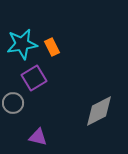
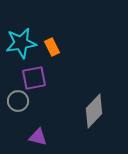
cyan star: moved 1 px left, 1 px up
purple square: rotated 20 degrees clockwise
gray circle: moved 5 px right, 2 px up
gray diamond: moved 5 px left; rotated 20 degrees counterclockwise
